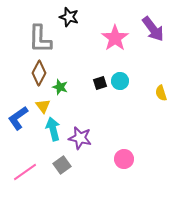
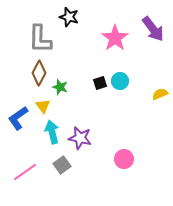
yellow semicircle: moved 1 px left, 1 px down; rotated 84 degrees clockwise
cyan arrow: moved 1 px left, 3 px down
